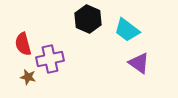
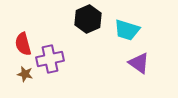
black hexagon: rotated 12 degrees clockwise
cyan trapezoid: rotated 20 degrees counterclockwise
brown star: moved 3 px left, 3 px up
